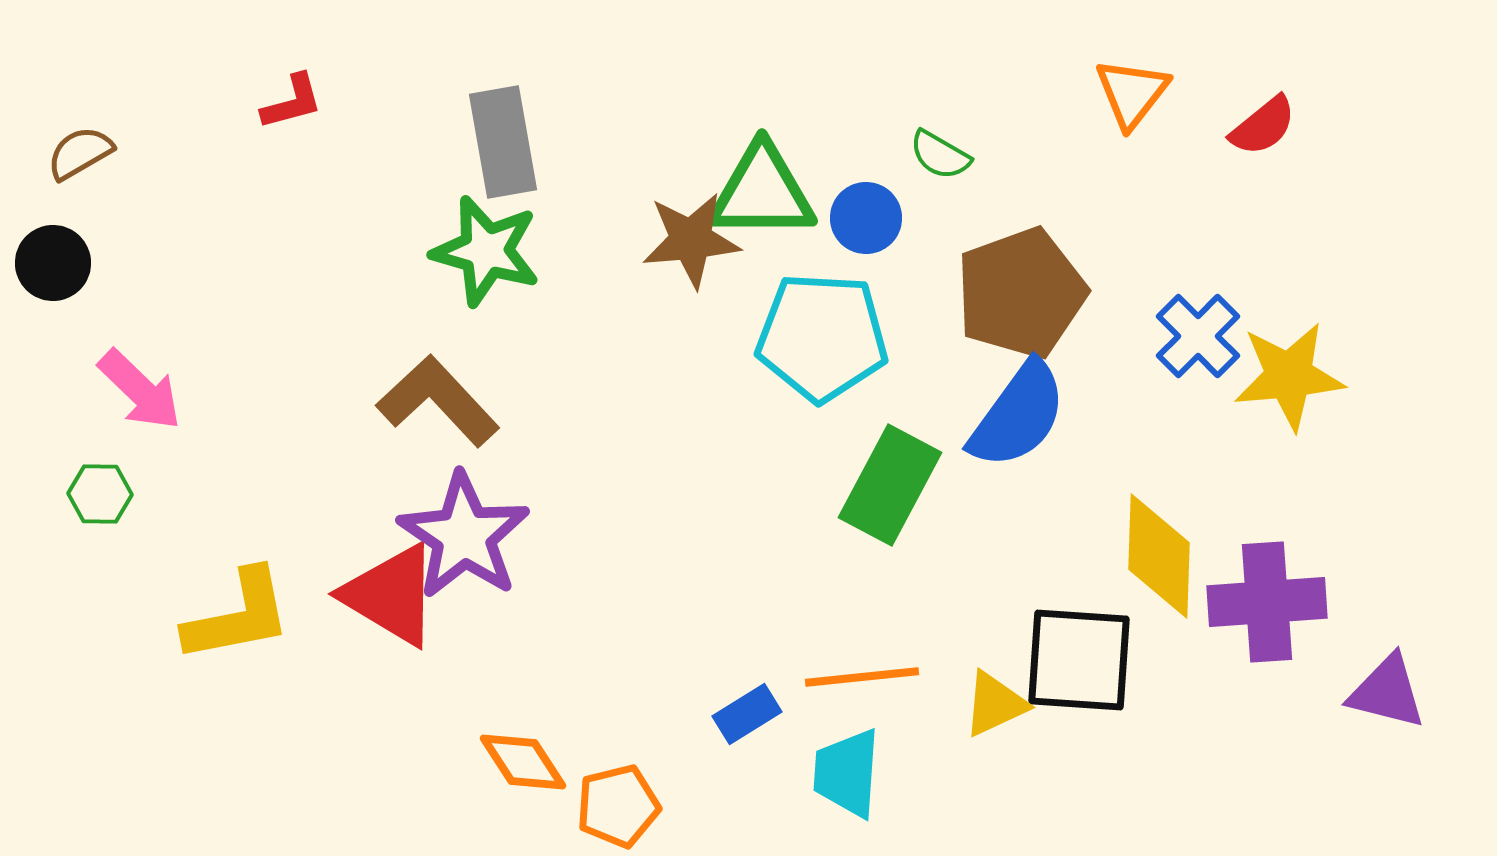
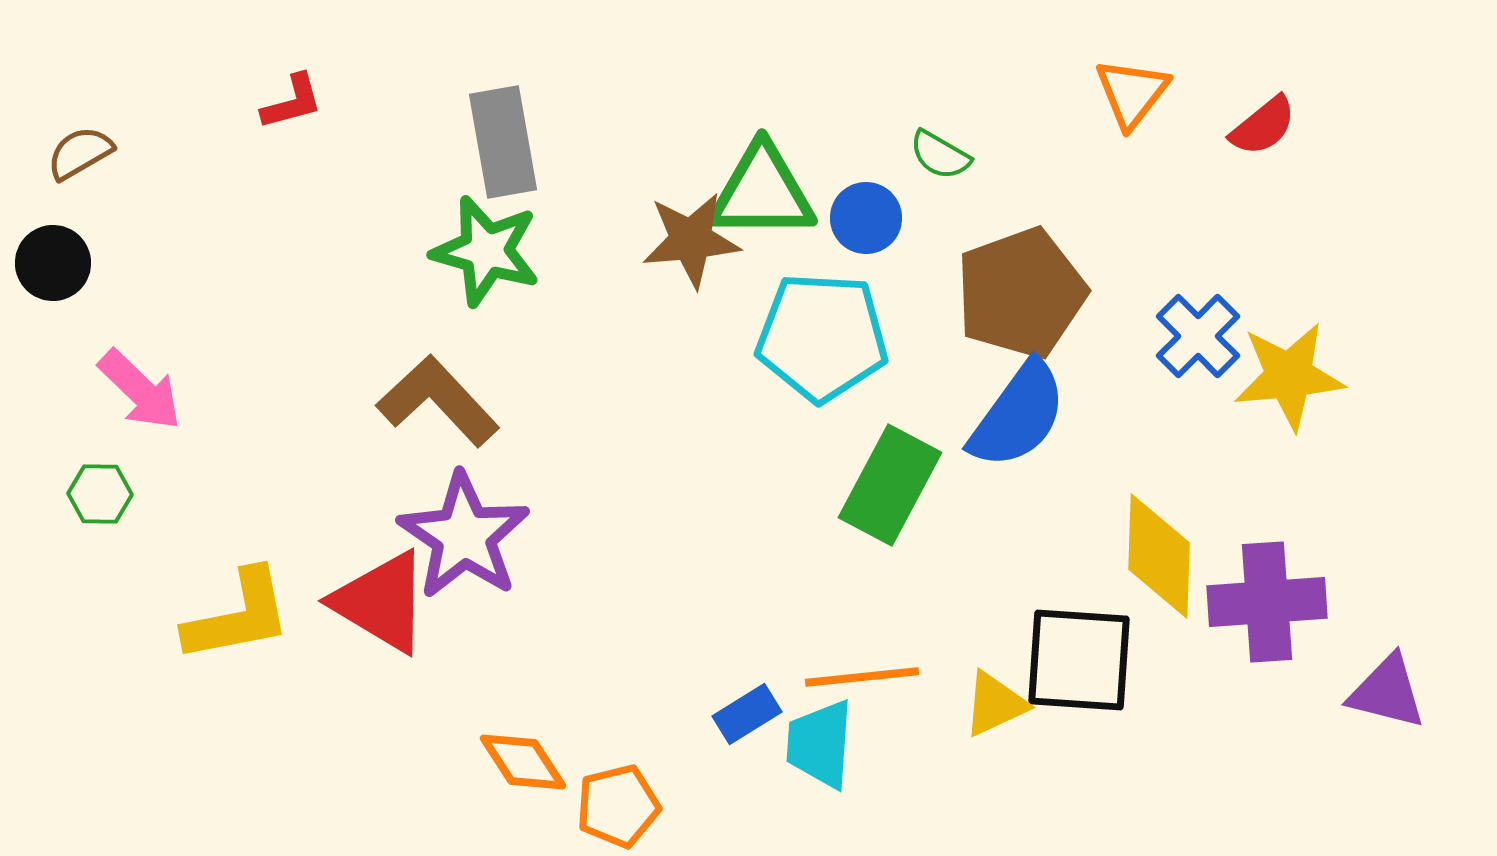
red triangle: moved 10 px left, 7 px down
cyan trapezoid: moved 27 px left, 29 px up
